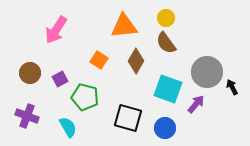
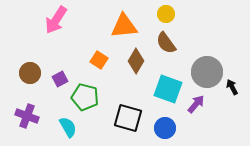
yellow circle: moved 4 px up
pink arrow: moved 10 px up
